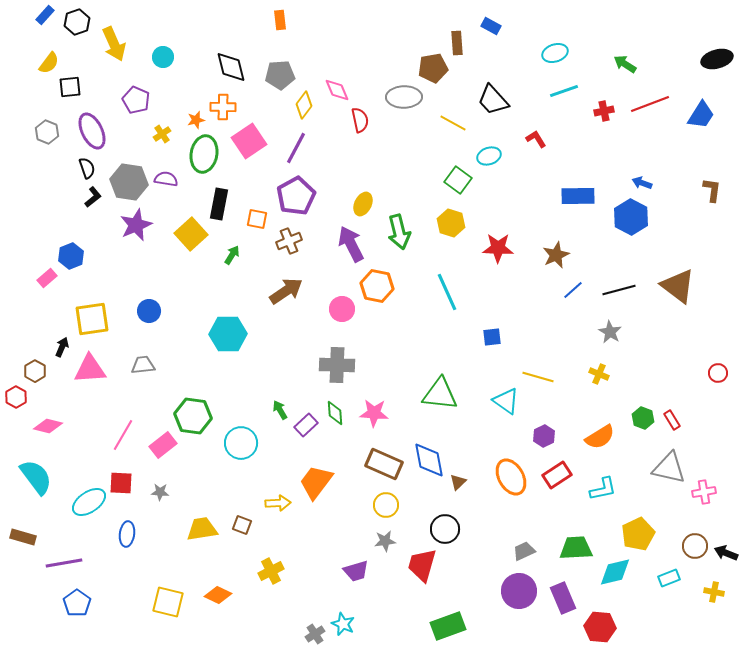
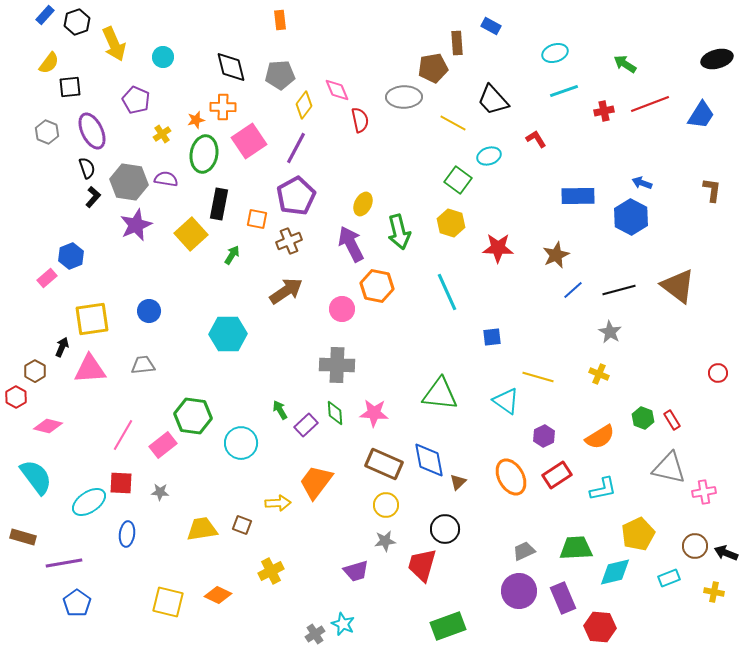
black L-shape at (93, 197): rotated 10 degrees counterclockwise
